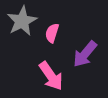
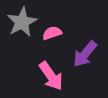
gray star: moved 1 px down
pink semicircle: rotated 54 degrees clockwise
